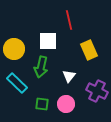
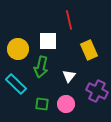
yellow circle: moved 4 px right
cyan rectangle: moved 1 px left, 1 px down
